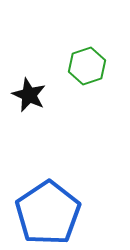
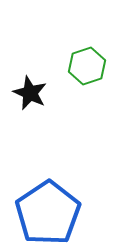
black star: moved 1 px right, 2 px up
